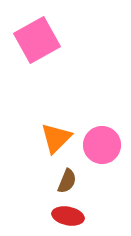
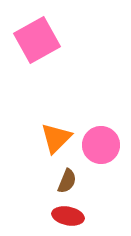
pink circle: moved 1 px left
